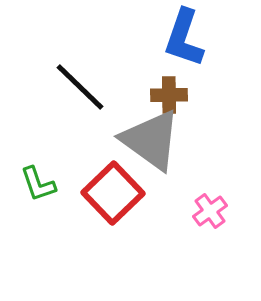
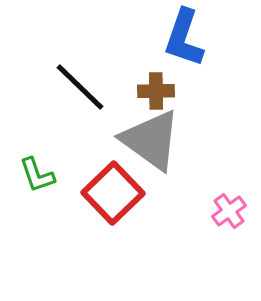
brown cross: moved 13 px left, 4 px up
green L-shape: moved 1 px left, 9 px up
pink cross: moved 19 px right
